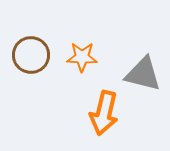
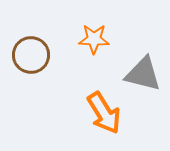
orange star: moved 12 px right, 18 px up
orange arrow: rotated 45 degrees counterclockwise
